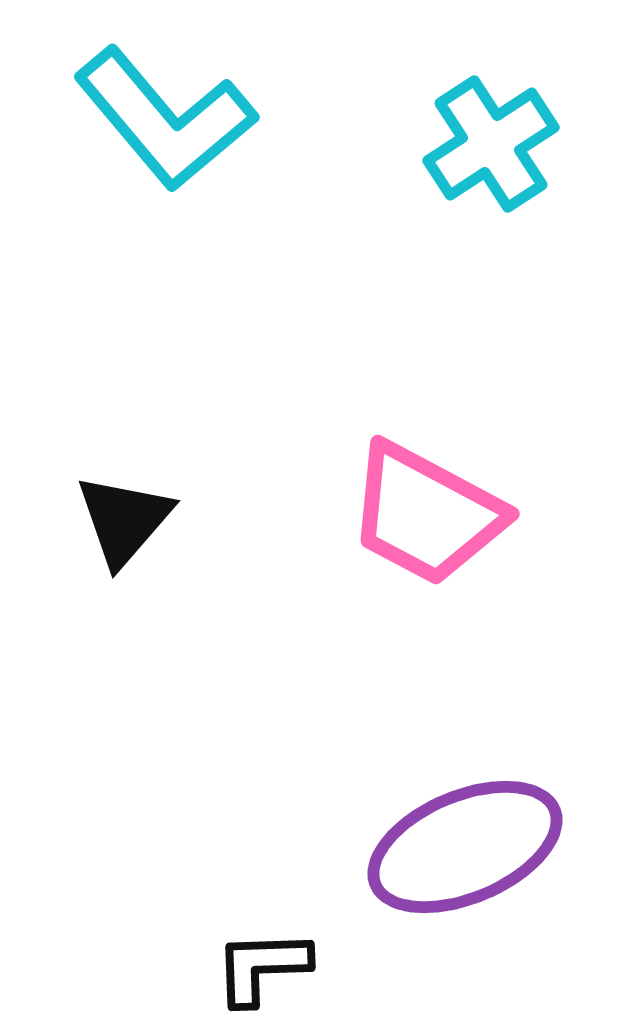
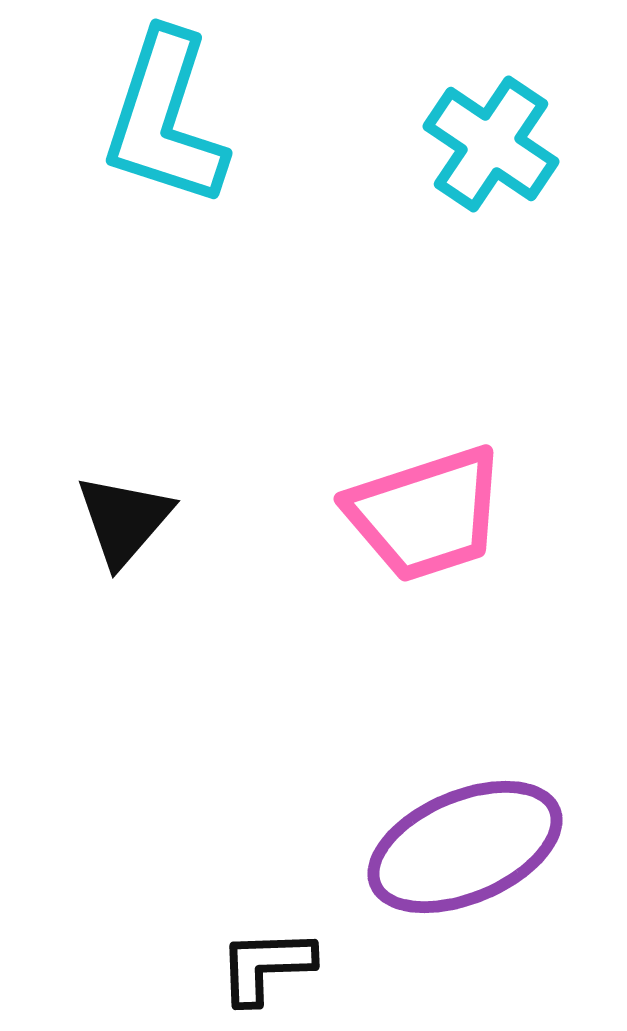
cyan L-shape: rotated 58 degrees clockwise
cyan cross: rotated 23 degrees counterclockwise
pink trapezoid: rotated 46 degrees counterclockwise
black L-shape: moved 4 px right, 1 px up
